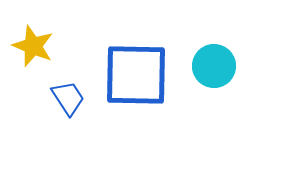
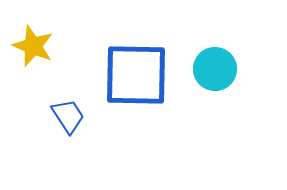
cyan circle: moved 1 px right, 3 px down
blue trapezoid: moved 18 px down
